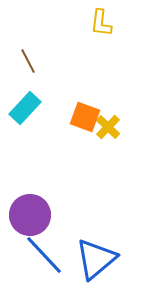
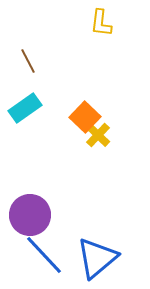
cyan rectangle: rotated 12 degrees clockwise
orange square: rotated 24 degrees clockwise
yellow cross: moved 10 px left, 8 px down
blue triangle: moved 1 px right, 1 px up
